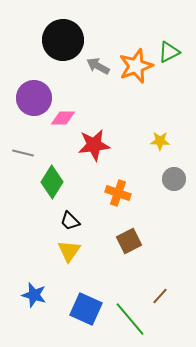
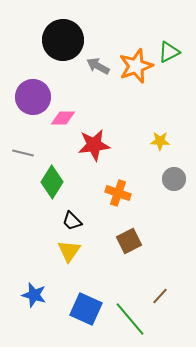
purple circle: moved 1 px left, 1 px up
black trapezoid: moved 2 px right
